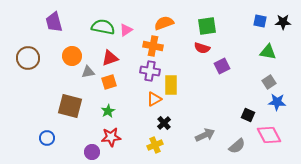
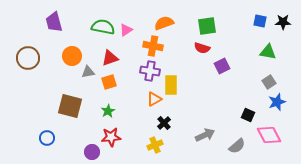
blue star: rotated 24 degrees counterclockwise
